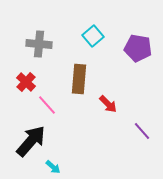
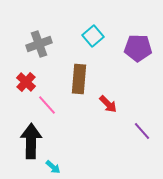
gray cross: rotated 25 degrees counterclockwise
purple pentagon: rotated 8 degrees counterclockwise
black arrow: rotated 40 degrees counterclockwise
